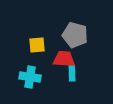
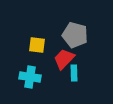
yellow square: rotated 12 degrees clockwise
red trapezoid: rotated 50 degrees counterclockwise
cyan rectangle: moved 2 px right
